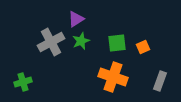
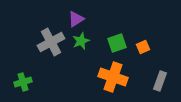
green square: rotated 12 degrees counterclockwise
